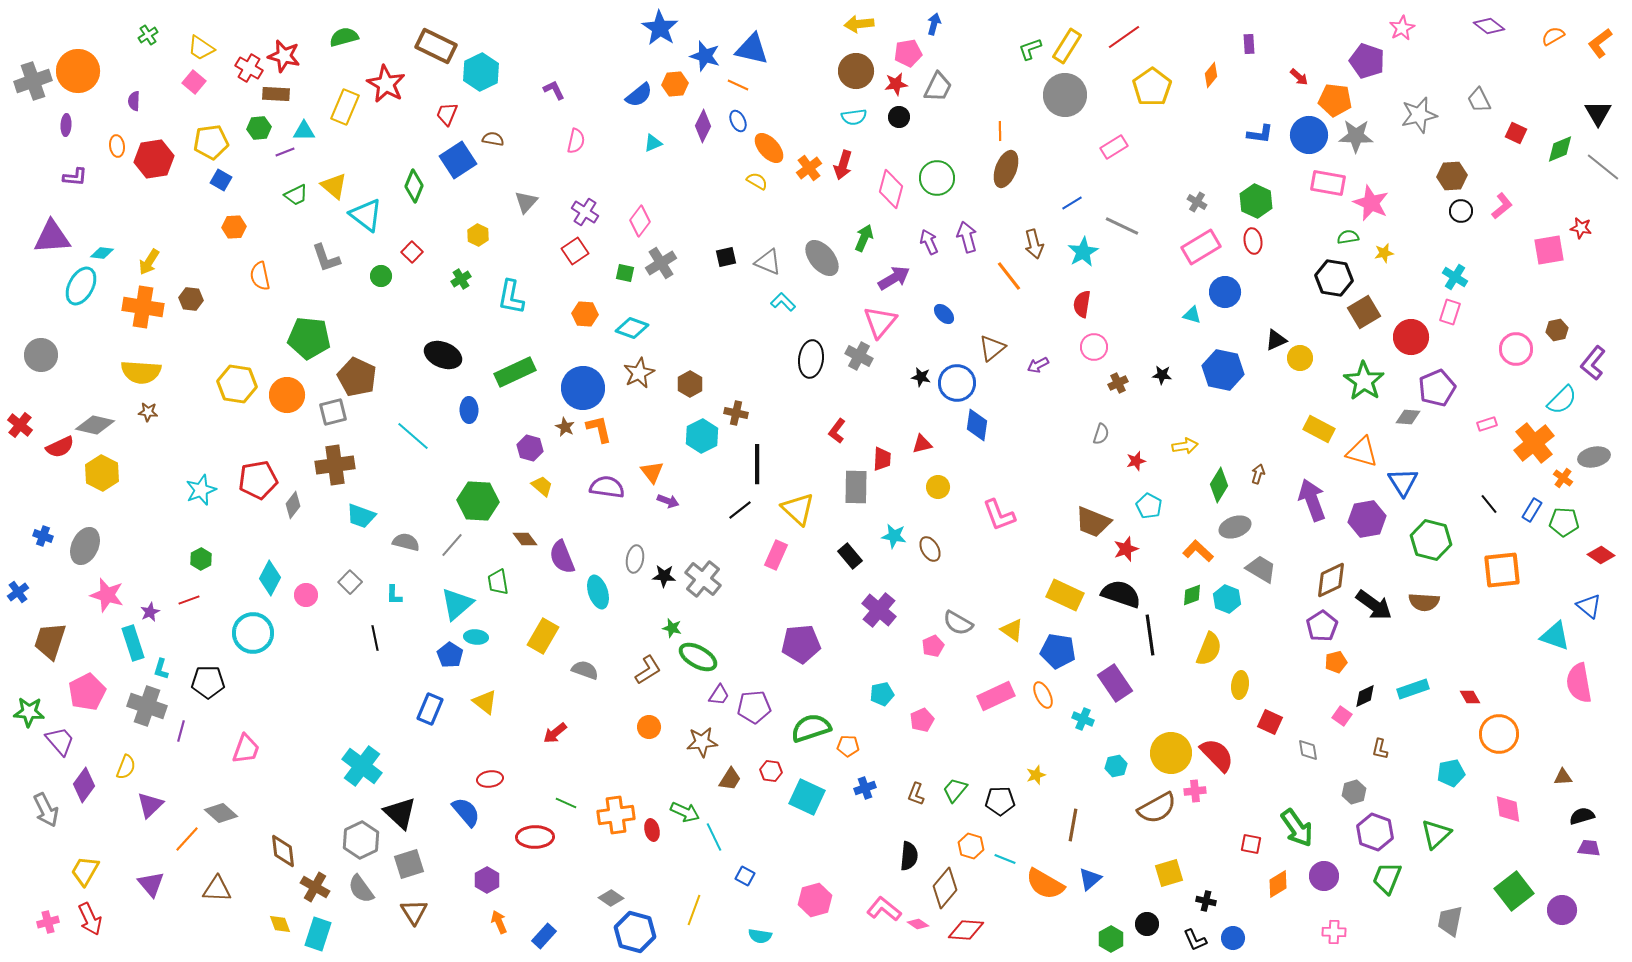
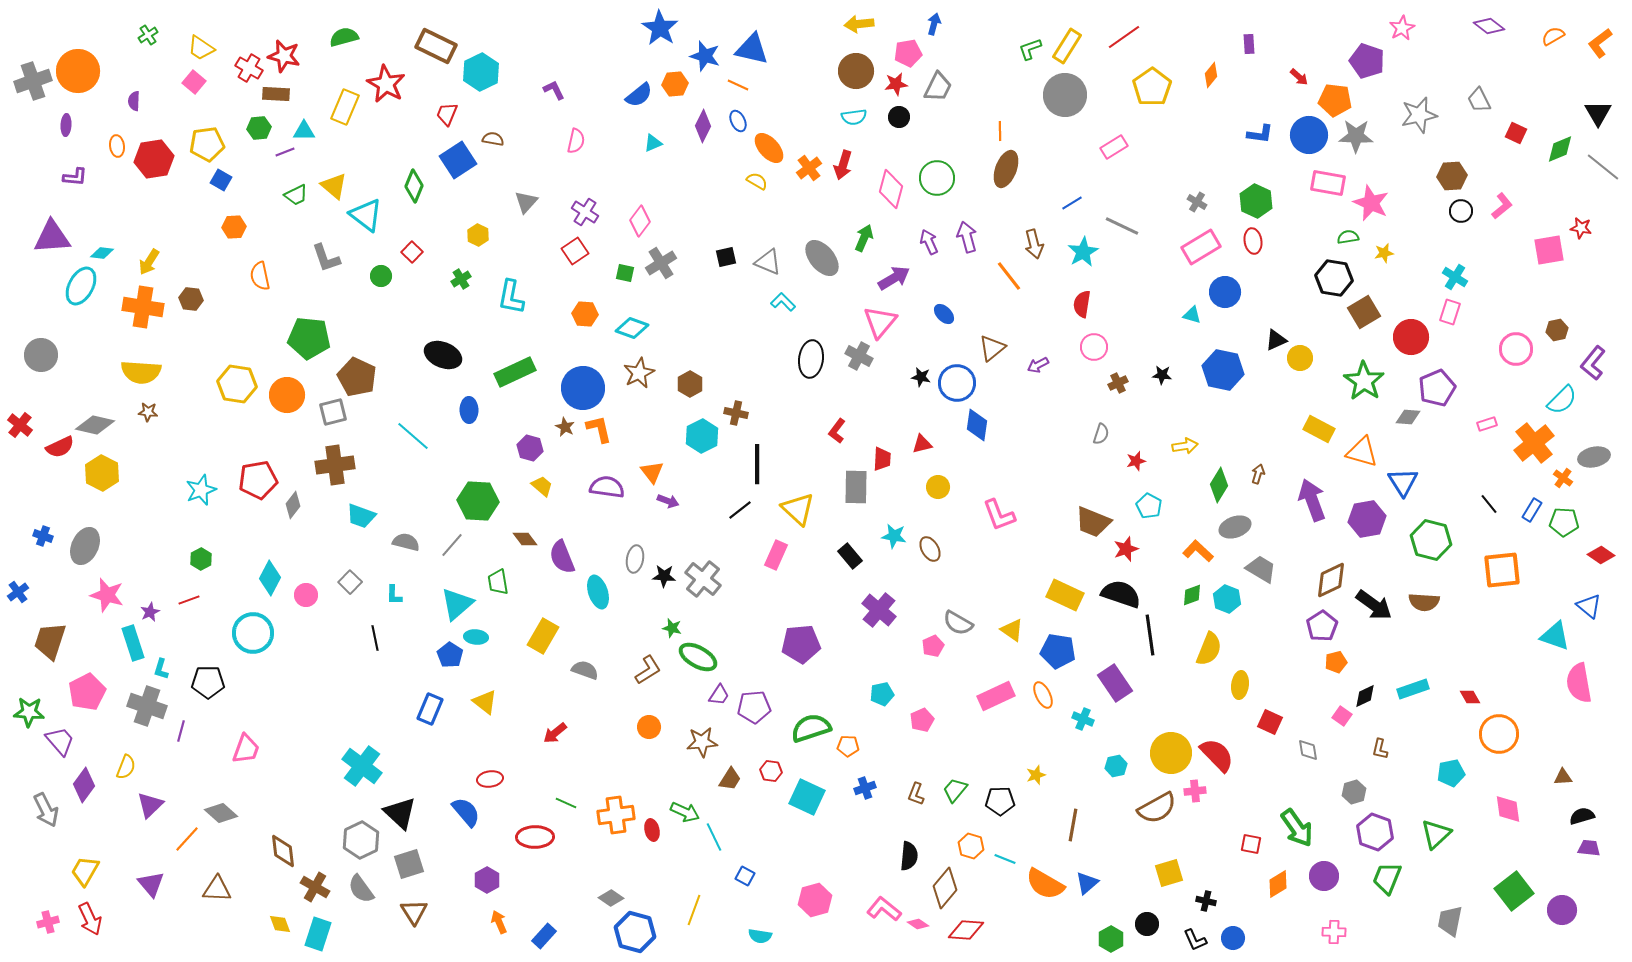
yellow pentagon at (211, 142): moved 4 px left, 2 px down
blue triangle at (1090, 879): moved 3 px left, 4 px down
